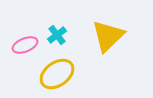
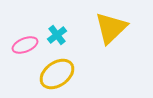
yellow triangle: moved 3 px right, 8 px up
